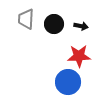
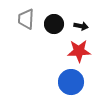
red star: moved 5 px up
blue circle: moved 3 px right
